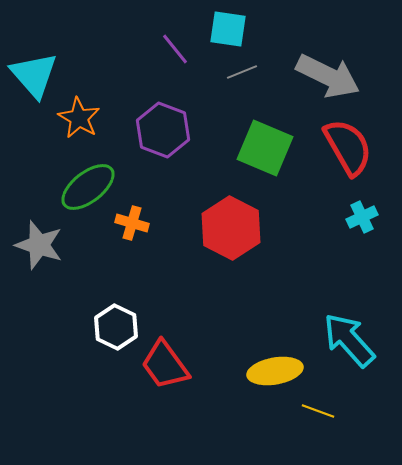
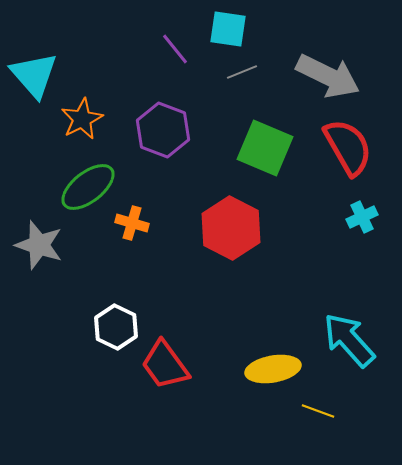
orange star: moved 3 px right, 1 px down; rotated 15 degrees clockwise
yellow ellipse: moved 2 px left, 2 px up
